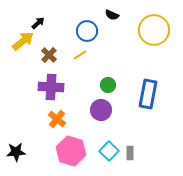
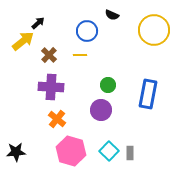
yellow line: rotated 32 degrees clockwise
